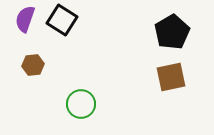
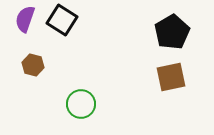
brown hexagon: rotated 20 degrees clockwise
